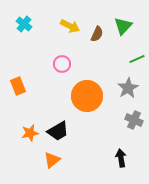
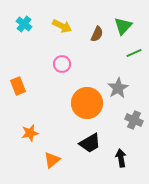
yellow arrow: moved 8 px left
green line: moved 3 px left, 6 px up
gray star: moved 10 px left
orange circle: moved 7 px down
black trapezoid: moved 32 px right, 12 px down
